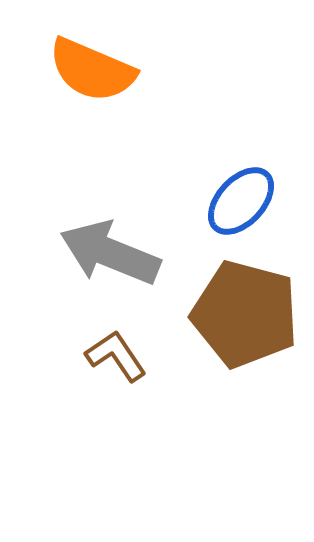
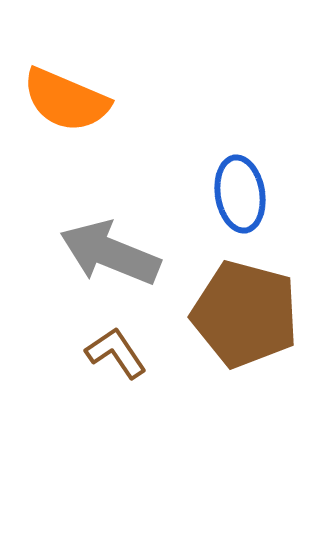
orange semicircle: moved 26 px left, 30 px down
blue ellipse: moved 1 px left, 7 px up; rotated 52 degrees counterclockwise
brown L-shape: moved 3 px up
